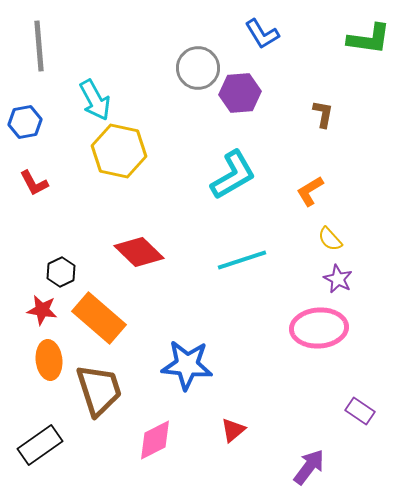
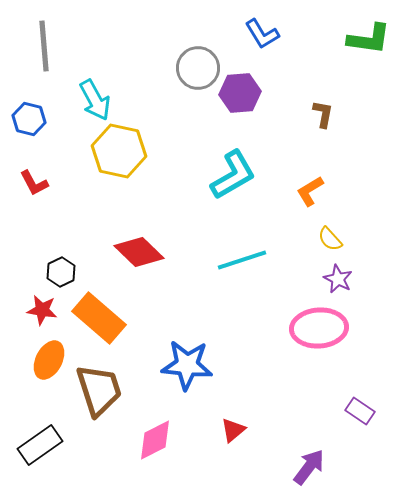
gray line: moved 5 px right
blue hexagon: moved 4 px right, 3 px up; rotated 24 degrees clockwise
orange ellipse: rotated 33 degrees clockwise
